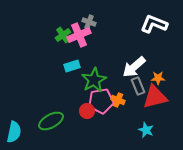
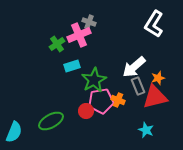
white L-shape: rotated 80 degrees counterclockwise
green cross: moved 6 px left, 9 px down
orange star: rotated 16 degrees counterclockwise
red circle: moved 1 px left
cyan semicircle: rotated 10 degrees clockwise
